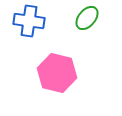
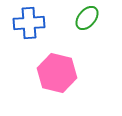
blue cross: moved 2 px down; rotated 12 degrees counterclockwise
